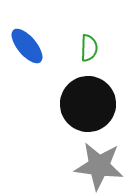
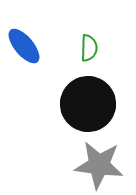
blue ellipse: moved 3 px left
gray star: moved 1 px up
